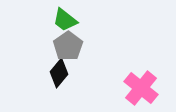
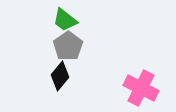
black diamond: moved 1 px right, 3 px down
pink cross: rotated 12 degrees counterclockwise
